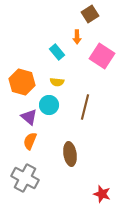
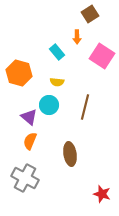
orange hexagon: moved 3 px left, 9 px up
